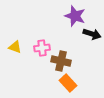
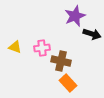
purple star: rotated 30 degrees clockwise
